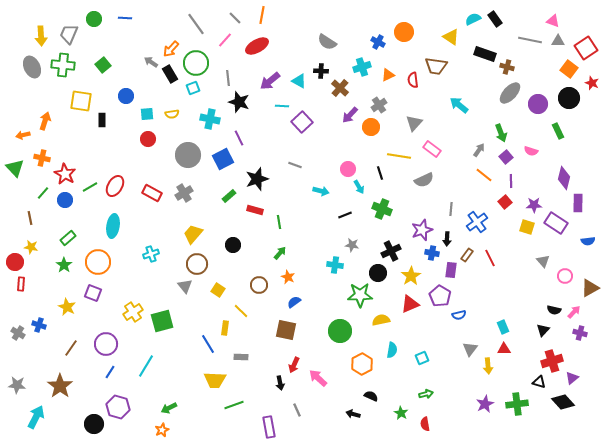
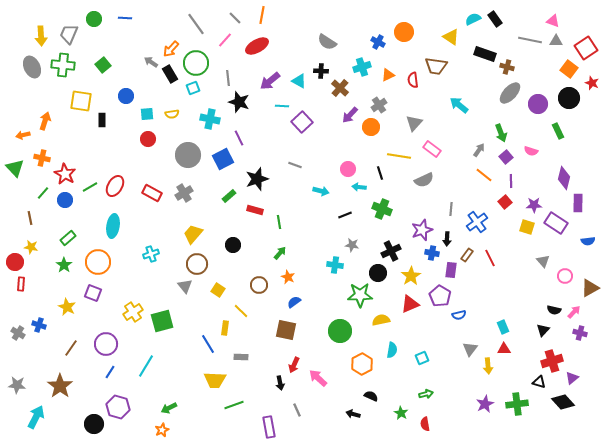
gray triangle at (558, 41): moved 2 px left
cyan arrow at (359, 187): rotated 128 degrees clockwise
